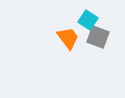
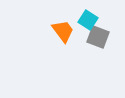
orange trapezoid: moved 5 px left, 7 px up
